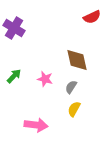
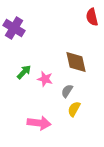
red semicircle: rotated 102 degrees clockwise
brown diamond: moved 1 px left, 2 px down
green arrow: moved 10 px right, 4 px up
gray semicircle: moved 4 px left, 4 px down
pink arrow: moved 3 px right, 2 px up
